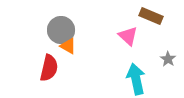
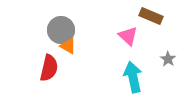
cyan arrow: moved 3 px left, 2 px up
